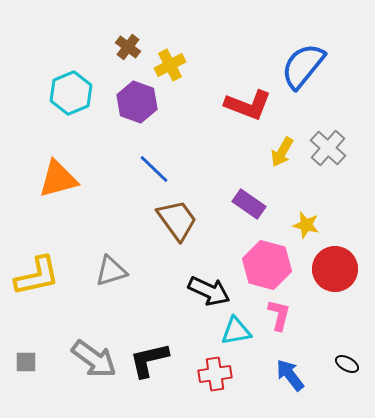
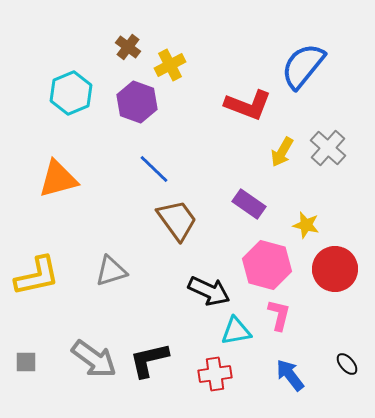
black ellipse: rotated 20 degrees clockwise
